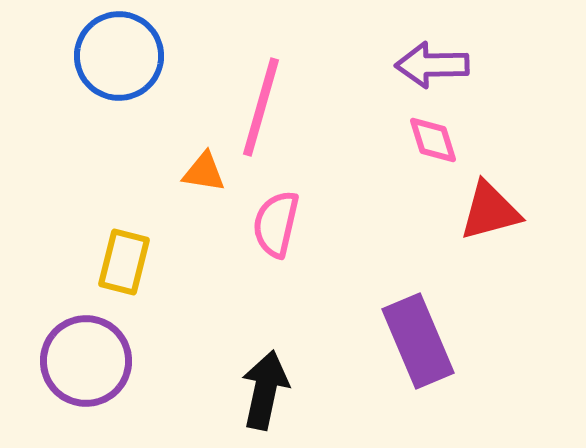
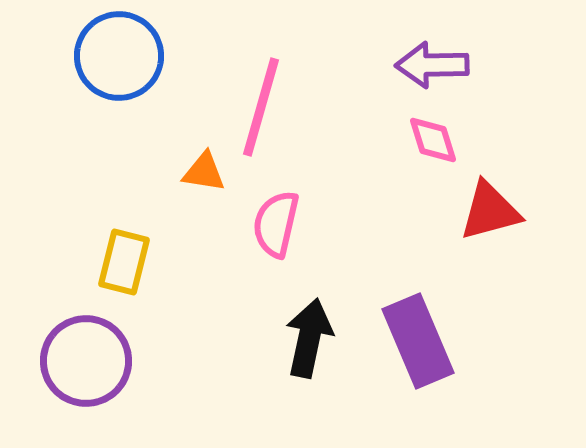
black arrow: moved 44 px right, 52 px up
